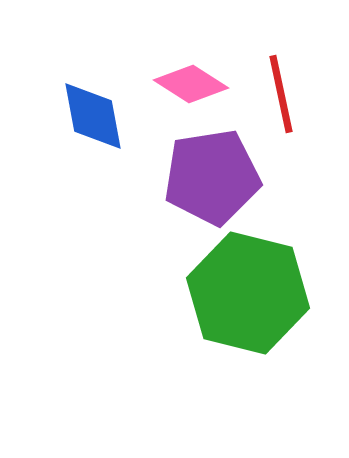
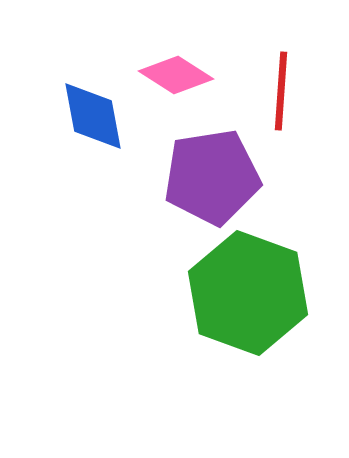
pink diamond: moved 15 px left, 9 px up
red line: moved 3 px up; rotated 16 degrees clockwise
green hexagon: rotated 6 degrees clockwise
